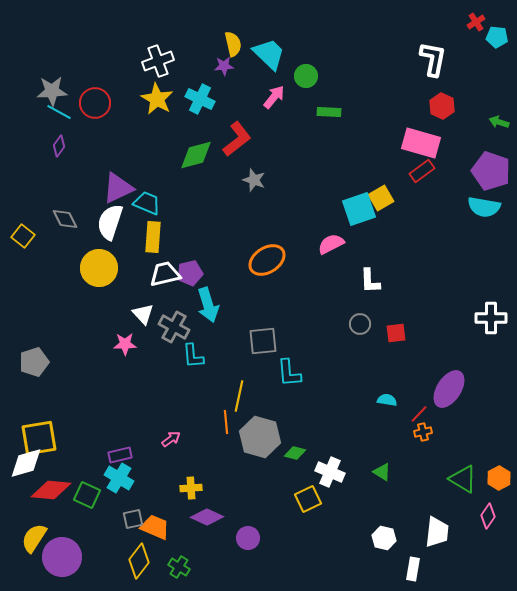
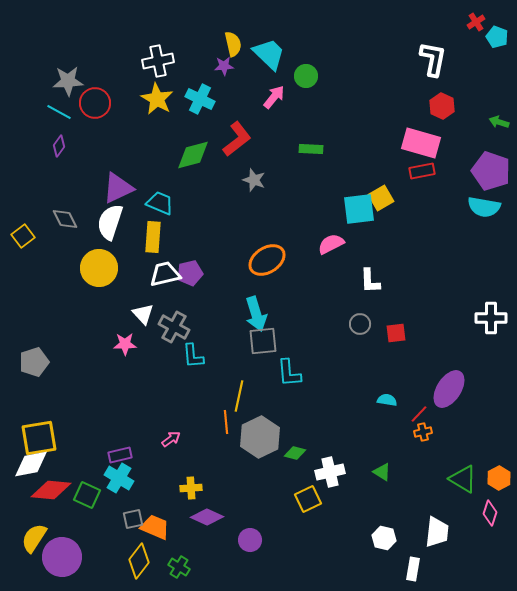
cyan pentagon at (497, 37): rotated 15 degrees clockwise
white cross at (158, 61): rotated 8 degrees clockwise
gray star at (52, 91): moved 16 px right, 10 px up
green rectangle at (329, 112): moved 18 px left, 37 px down
green diamond at (196, 155): moved 3 px left
red rectangle at (422, 171): rotated 25 degrees clockwise
cyan trapezoid at (147, 203): moved 13 px right
cyan square at (359, 209): rotated 12 degrees clockwise
yellow square at (23, 236): rotated 15 degrees clockwise
cyan arrow at (208, 305): moved 48 px right, 9 px down
gray hexagon at (260, 437): rotated 18 degrees clockwise
white diamond at (26, 463): moved 5 px right, 1 px down; rotated 6 degrees clockwise
white cross at (330, 472): rotated 36 degrees counterclockwise
pink diamond at (488, 516): moved 2 px right, 3 px up; rotated 15 degrees counterclockwise
purple circle at (248, 538): moved 2 px right, 2 px down
